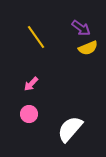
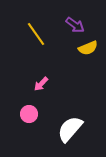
purple arrow: moved 6 px left, 3 px up
yellow line: moved 3 px up
pink arrow: moved 10 px right
